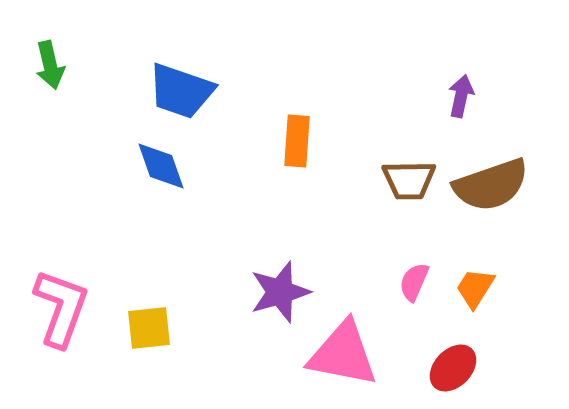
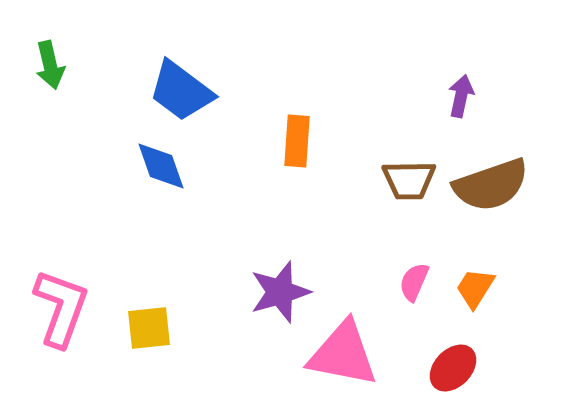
blue trapezoid: rotated 18 degrees clockwise
